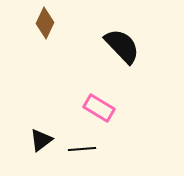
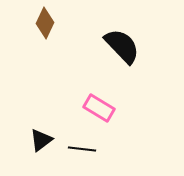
black line: rotated 12 degrees clockwise
